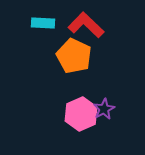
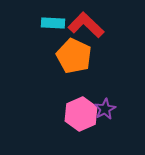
cyan rectangle: moved 10 px right
purple star: moved 1 px right
